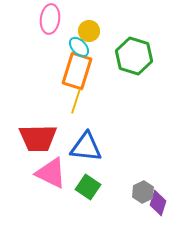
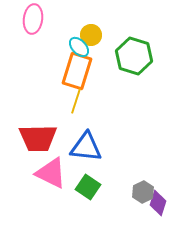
pink ellipse: moved 17 px left
yellow circle: moved 2 px right, 4 px down
